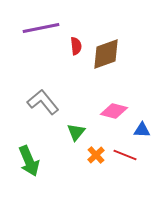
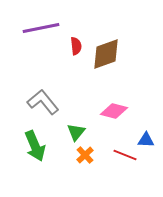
blue triangle: moved 4 px right, 10 px down
orange cross: moved 11 px left
green arrow: moved 6 px right, 15 px up
